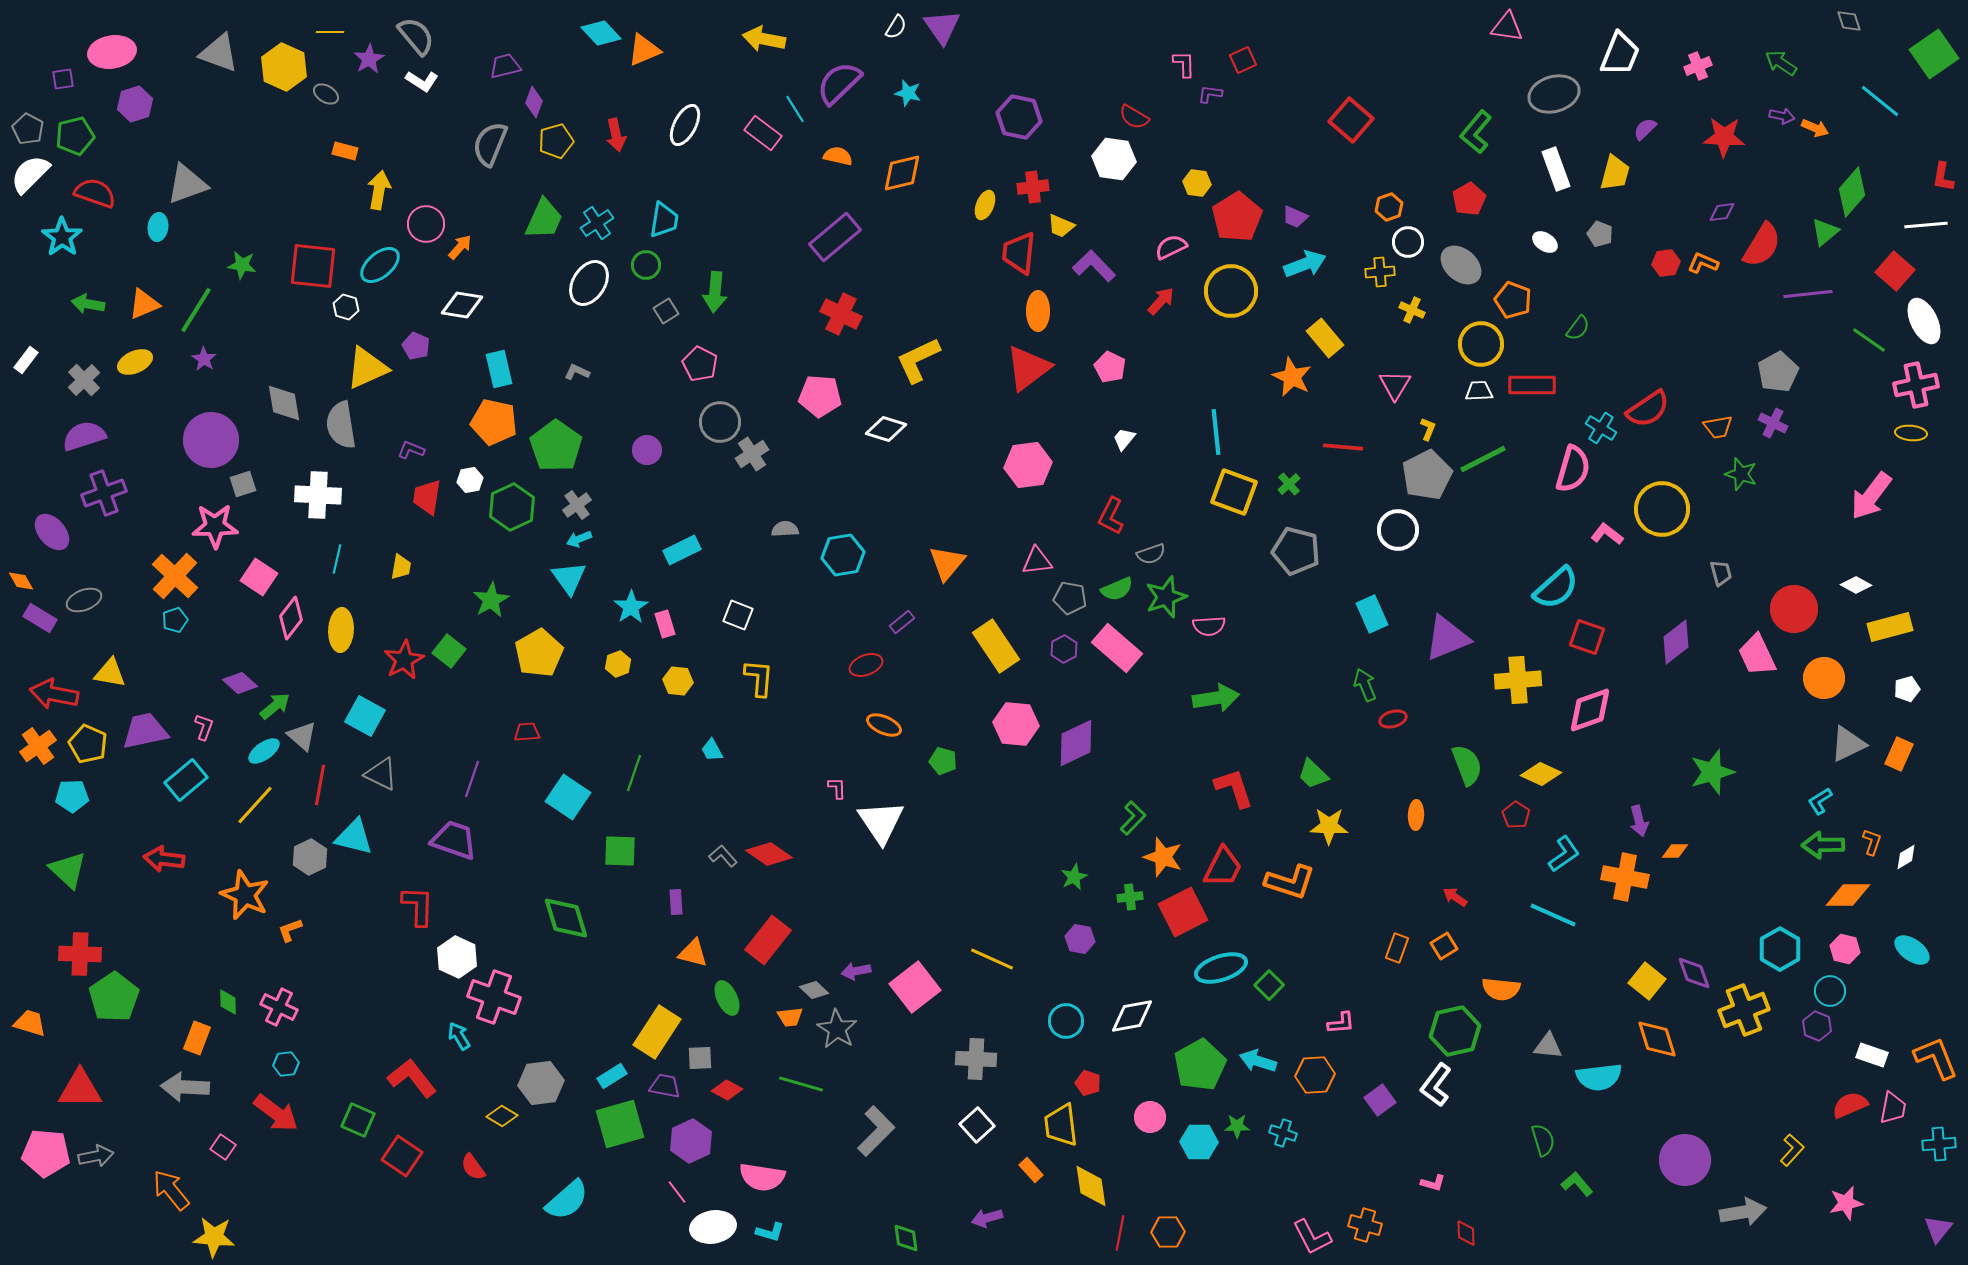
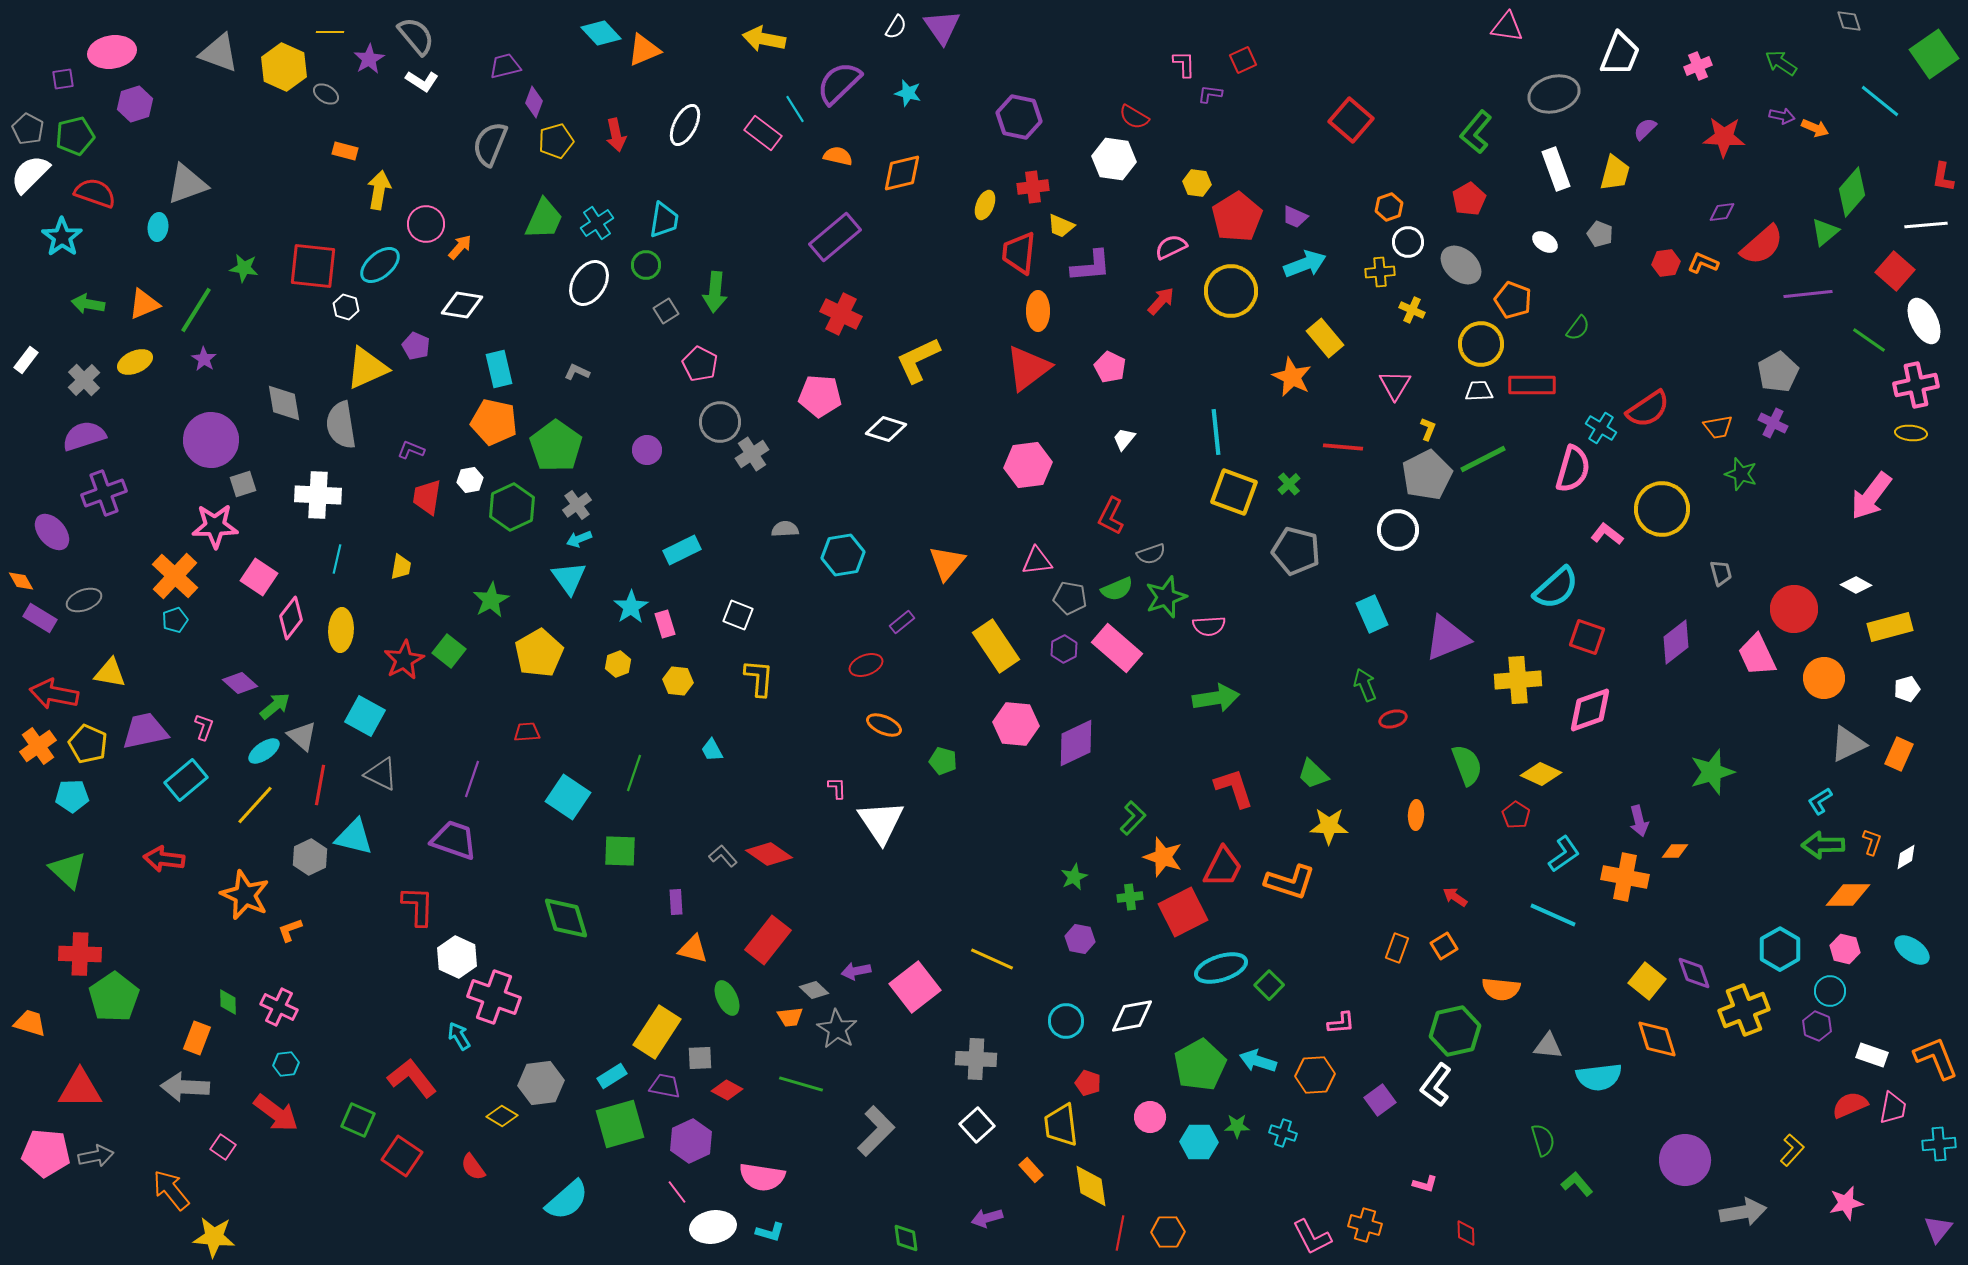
red semicircle at (1762, 245): rotated 18 degrees clockwise
green star at (242, 265): moved 2 px right, 3 px down
purple L-shape at (1094, 266): moved 3 px left; rotated 129 degrees clockwise
orange triangle at (693, 953): moved 4 px up
pink L-shape at (1433, 1183): moved 8 px left, 1 px down
